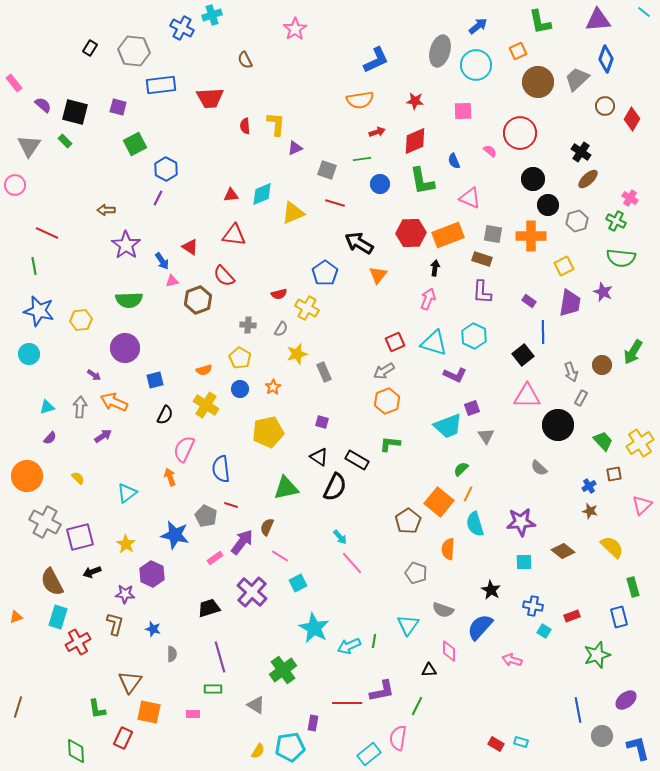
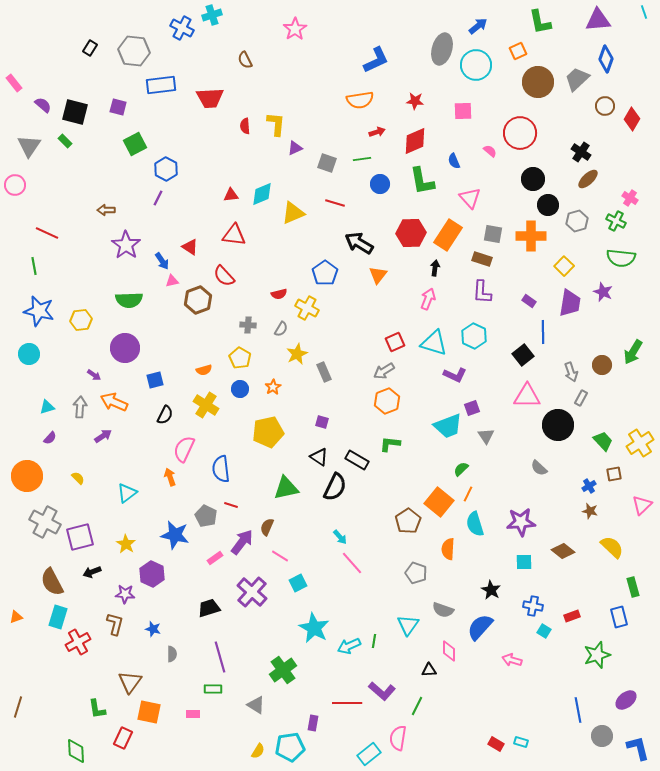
cyan line at (644, 12): rotated 32 degrees clockwise
gray ellipse at (440, 51): moved 2 px right, 2 px up
gray square at (327, 170): moved 7 px up
pink triangle at (470, 198): rotated 25 degrees clockwise
orange rectangle at (448, 235): rotated 36 degrees counterclockwise
yellow square at (564, 266): rotated 18 degrees counterclockwise
yellow star at (297, 354): rotated 10 degrees counterclockwise
purple L-shape at (382, 691): rotated 52 degrees clockwise
